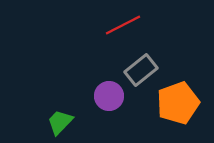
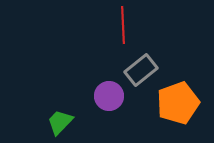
red line: rotated 66 degrees counterclockwise
